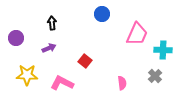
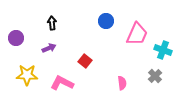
blue circle: moved 4 px right, 7 px down
cyan cross: rotated 18 degrees clockwise
